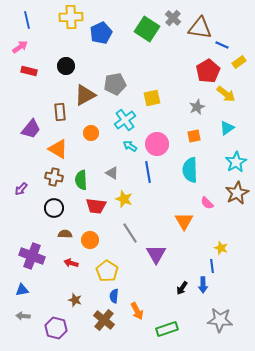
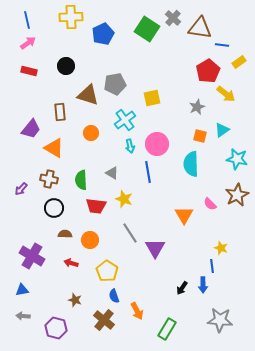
blue pentagon at (101, 33): moved 2 px right, 1 px down
blue line at (222, 45): rotated 16 degrees counterclockwise
pink arrow at (20, 47): moved 8 px right, 4 px up
brown triangle at (85, 95): moved 3 px right; rotated 45 degrees clockwise
cyan triangle at (227, 128): moved 5 px left, 2 px down
orange square at (194, 136): moved 6 px right; rotated 24 degrees clockwise
cyan arrow at (130, 146): rotated 136 degrees counterclockwise
orange triangle at (58, 149): moved 4 px left, 1 px up
cyan star at (236, 162): moved 1 px right, 3 px up; rotated 30 degrees counterclockwise
cyan semicircle at (190, 170): moved 1 px right, 6 px up
brown cross at (54, 177): moved 5 px left, 2 px down
brown star at (237, 193): moved 2 px down
pink semicircle at (207, 203): moved 3 px right, 1 px down
orange triangle at (184, 221): moved 6 px up
purple triangle at (156, 254): moved 1 px left, 6 px up
purple cross at (32, 256): rotated 10 degrees clockwise
blue semicircle at (114, 296): rotated 24 degrees counterclockwise
green rectangle at (167, 329): rotated 40 degrees counterclockwise
